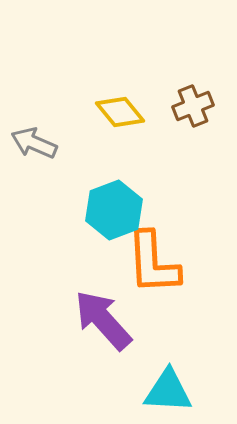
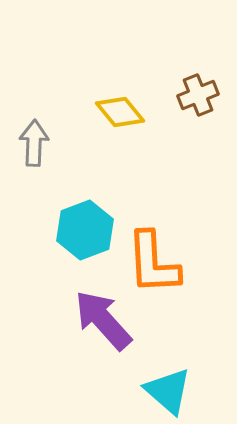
brown cross: moved 5 px right, 11 px up
gray arrow: rotated 69 degrees clockwise
cyan hexagon: moved 29 px left, 20 px down
cyan triangle: rotated 38 degrees clockwise
